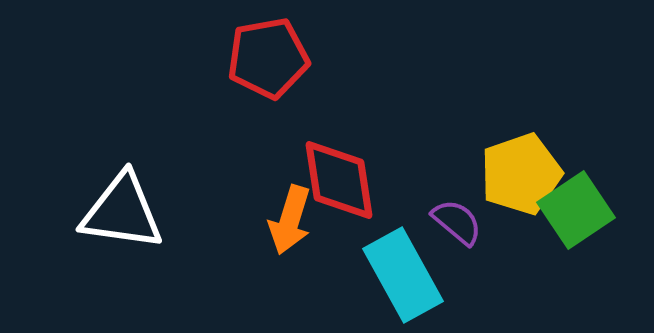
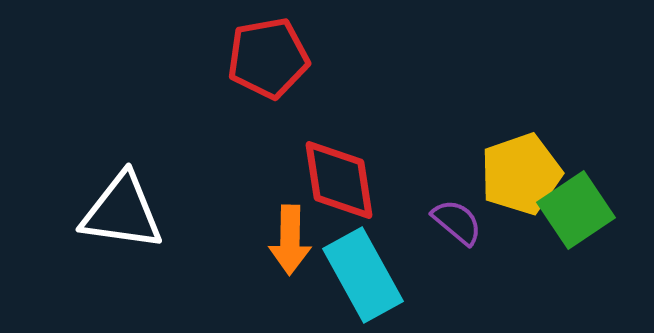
orange arrow: moved 20 px down; rotated 16 degrees counterclockwise
cyan rectangle: moved 40 px left
